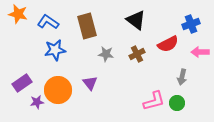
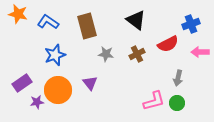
blue star: moved 5 px down; rotated 10 degrees counterclockwise
gray arrow: moved 4 px left, 1 px down
